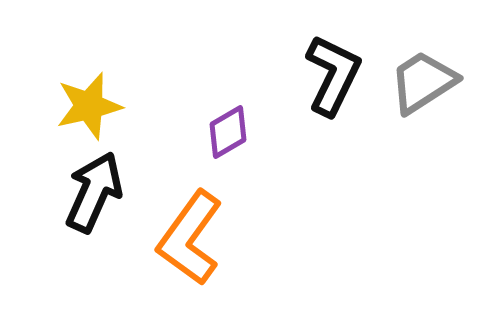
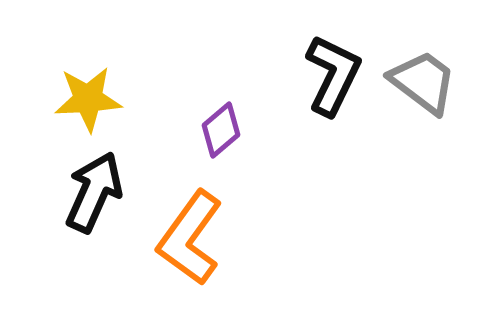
gray trapezoid: rotated 70 degrees clockwise
yellow star: moved 1 px left, 7 px up; rotated 10 degrees clockwise
purple diamond: moved 7 px left, 2 px up; rotated 10 degrees counterclockwise
